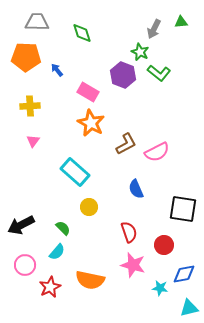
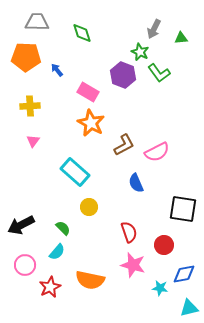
green triangle: moved 16 px down
green L-shape: rotated 15 degrees clockwise
brown L-shape: moved 2 px left, 1 px down
blue semicircle: moved 6 px up
